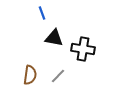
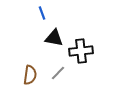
black cross: moved 2 px left, 2 px down; rotated 15 degrees counterclockwise
gray line: moved 3 px up
